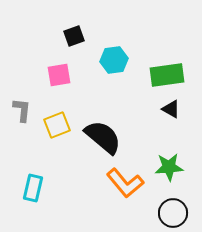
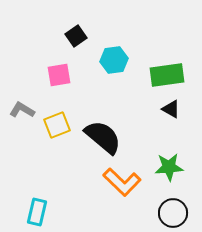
black square: moved 2 px right; rotated 15 degrees counterclockwise
gray L-shape: rotated 65 degrees counterclockwise
orange L-shape: moved 3 px left, 1 px up; rotated 6 degrees counterclockwise
cyan rectangle: moved 4 px right, 24 px down
